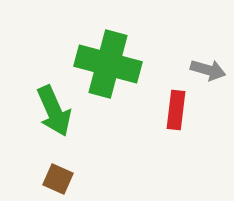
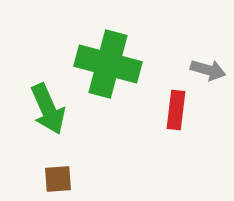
green arrow: moved 6 px left, 2 px up
brown square: rotated 28 degrees counterclockwise
